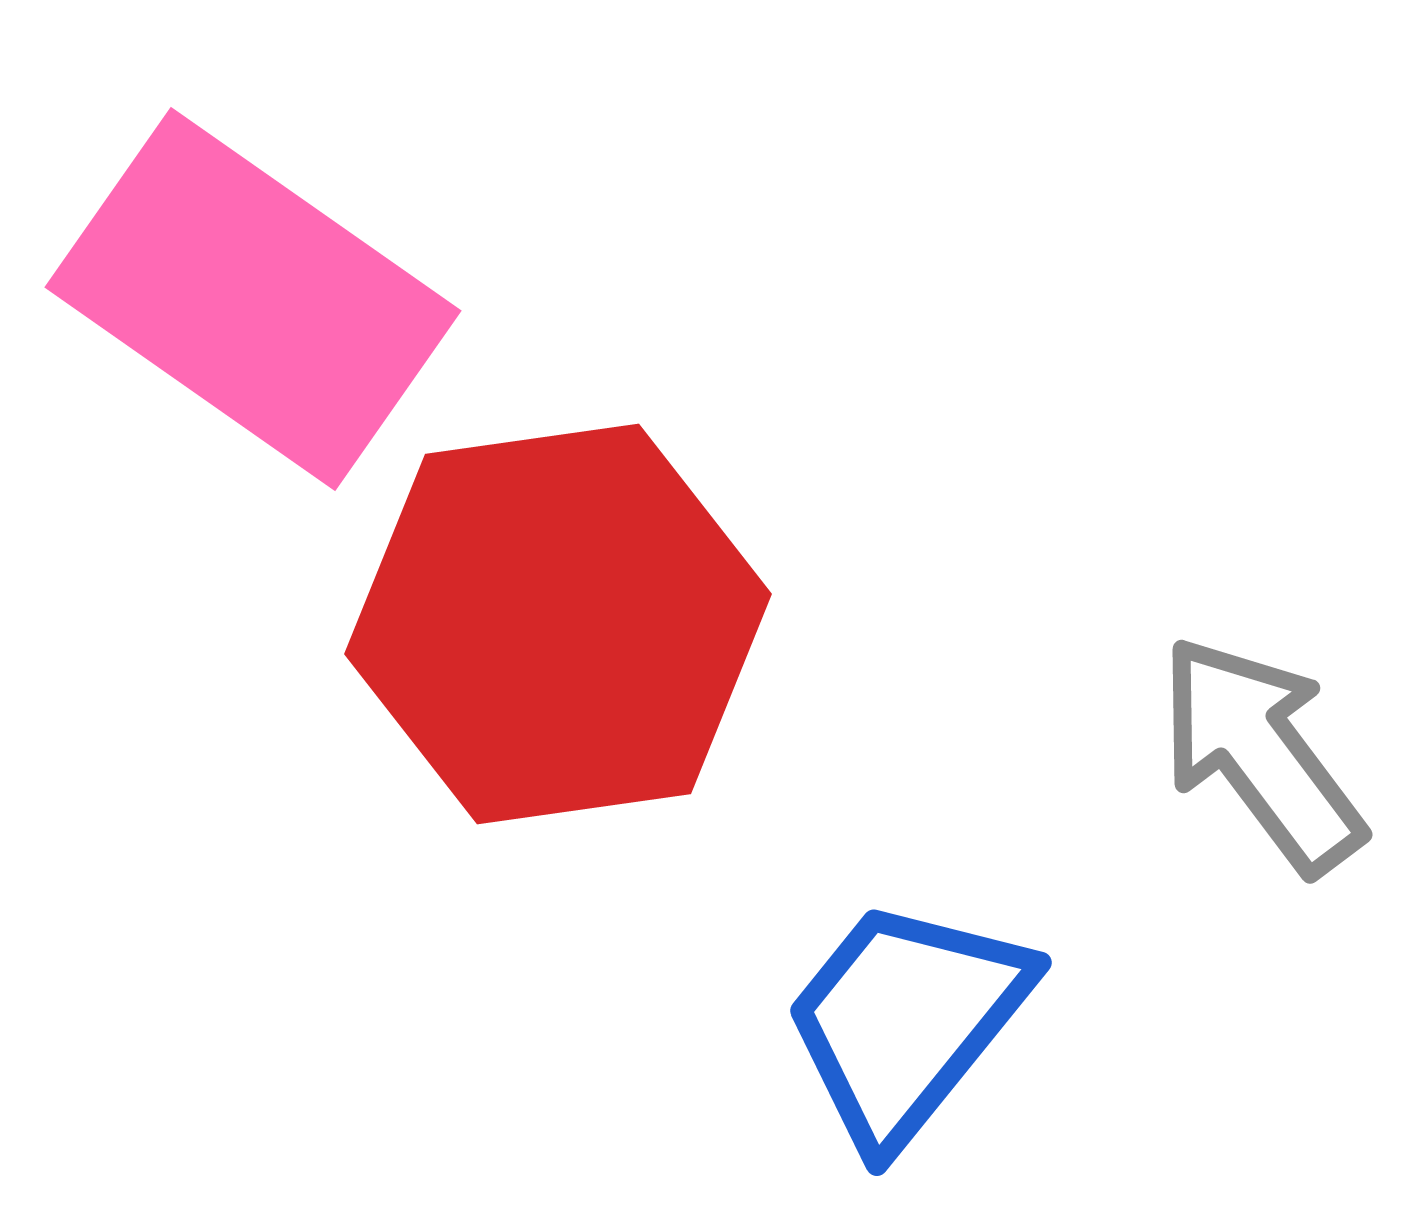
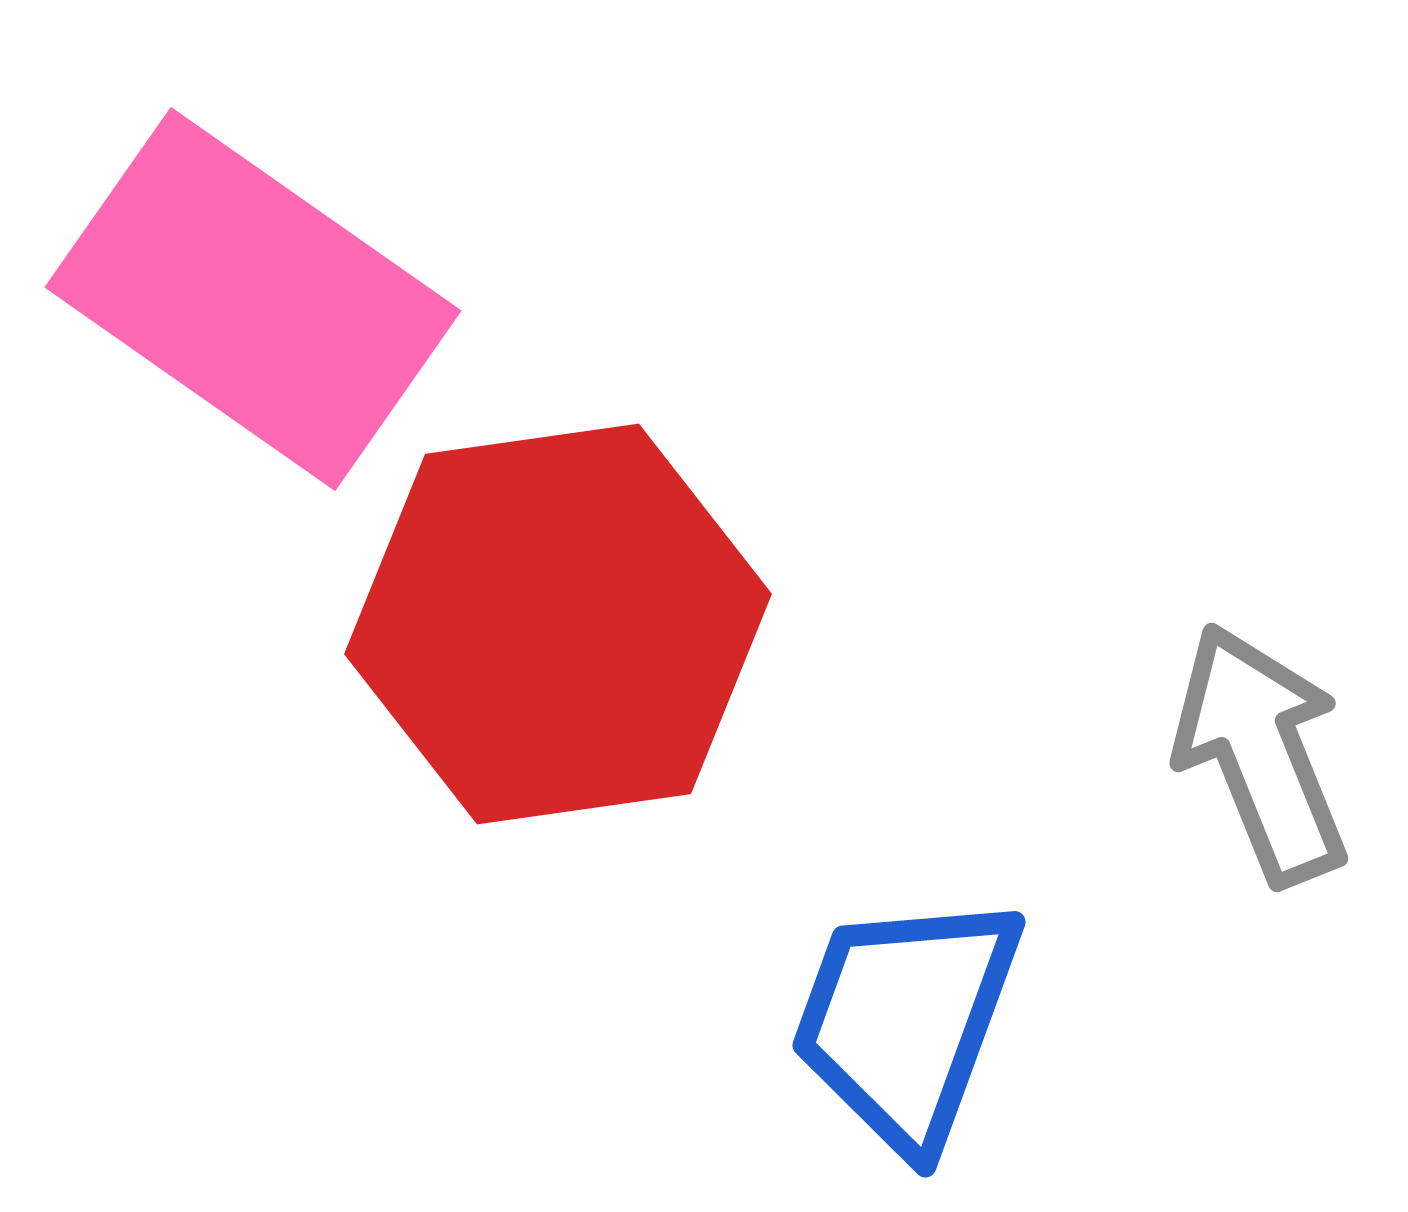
gray arrow: rotated 15 degrees clockwise
blue trapezoid: rotated 19 degrees counterclockwise
